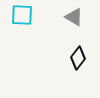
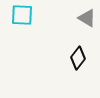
gray triangle: moved 13 px right, 1 px down
